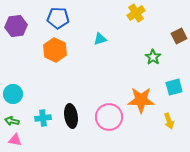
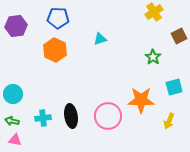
yellow cross: moved 18 px right, 1 px up
pink circle: moved 1 px left, 1 px up
yellow arrow: rotated 42 degrees clockwise
